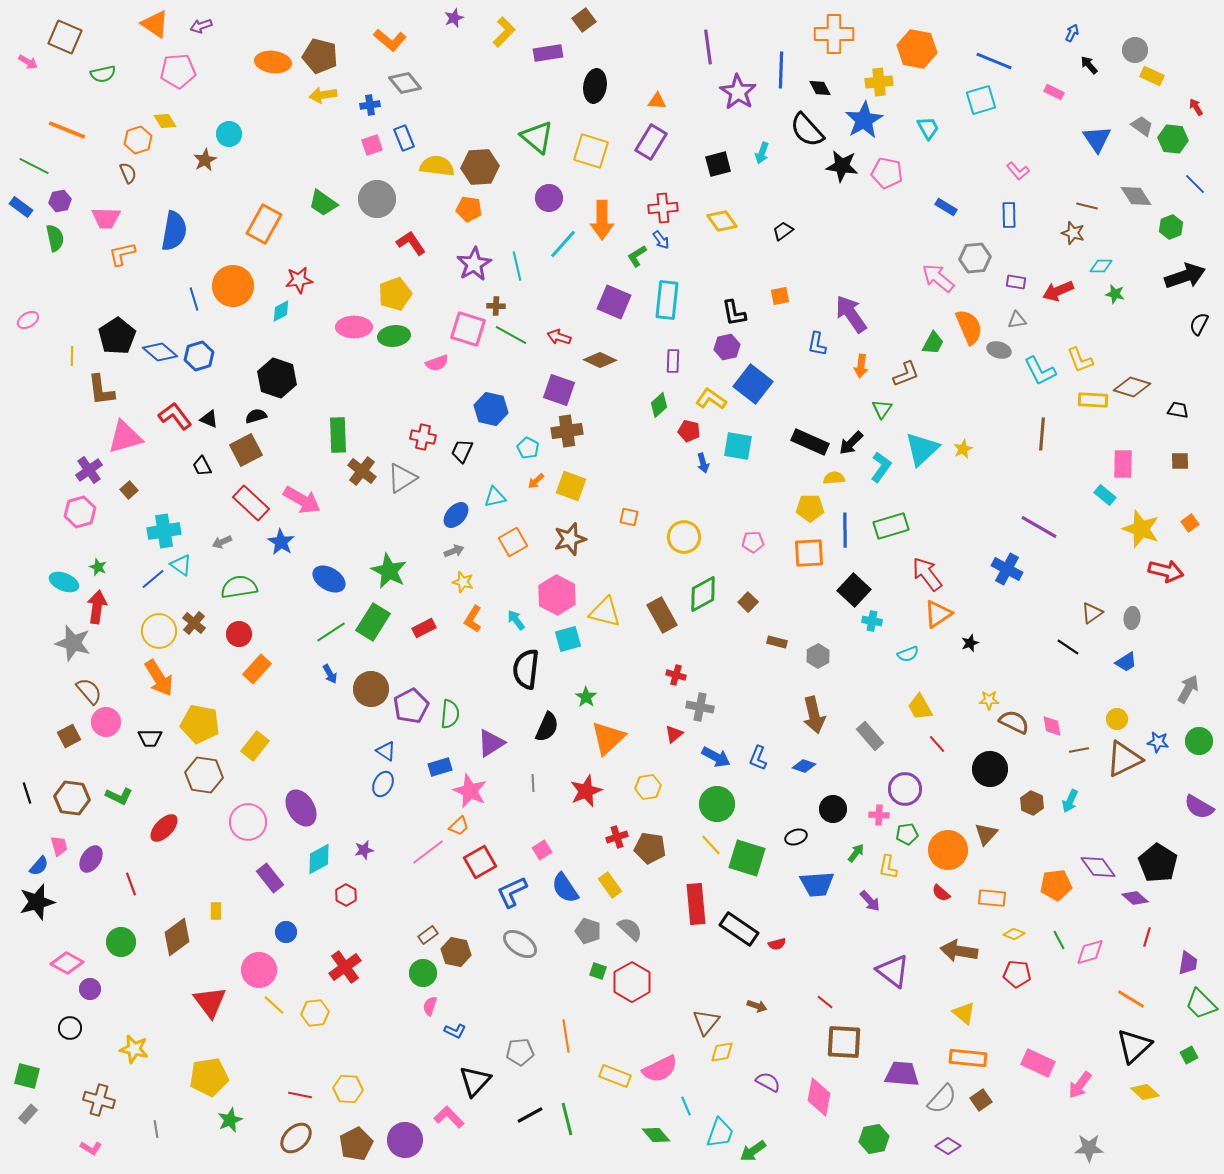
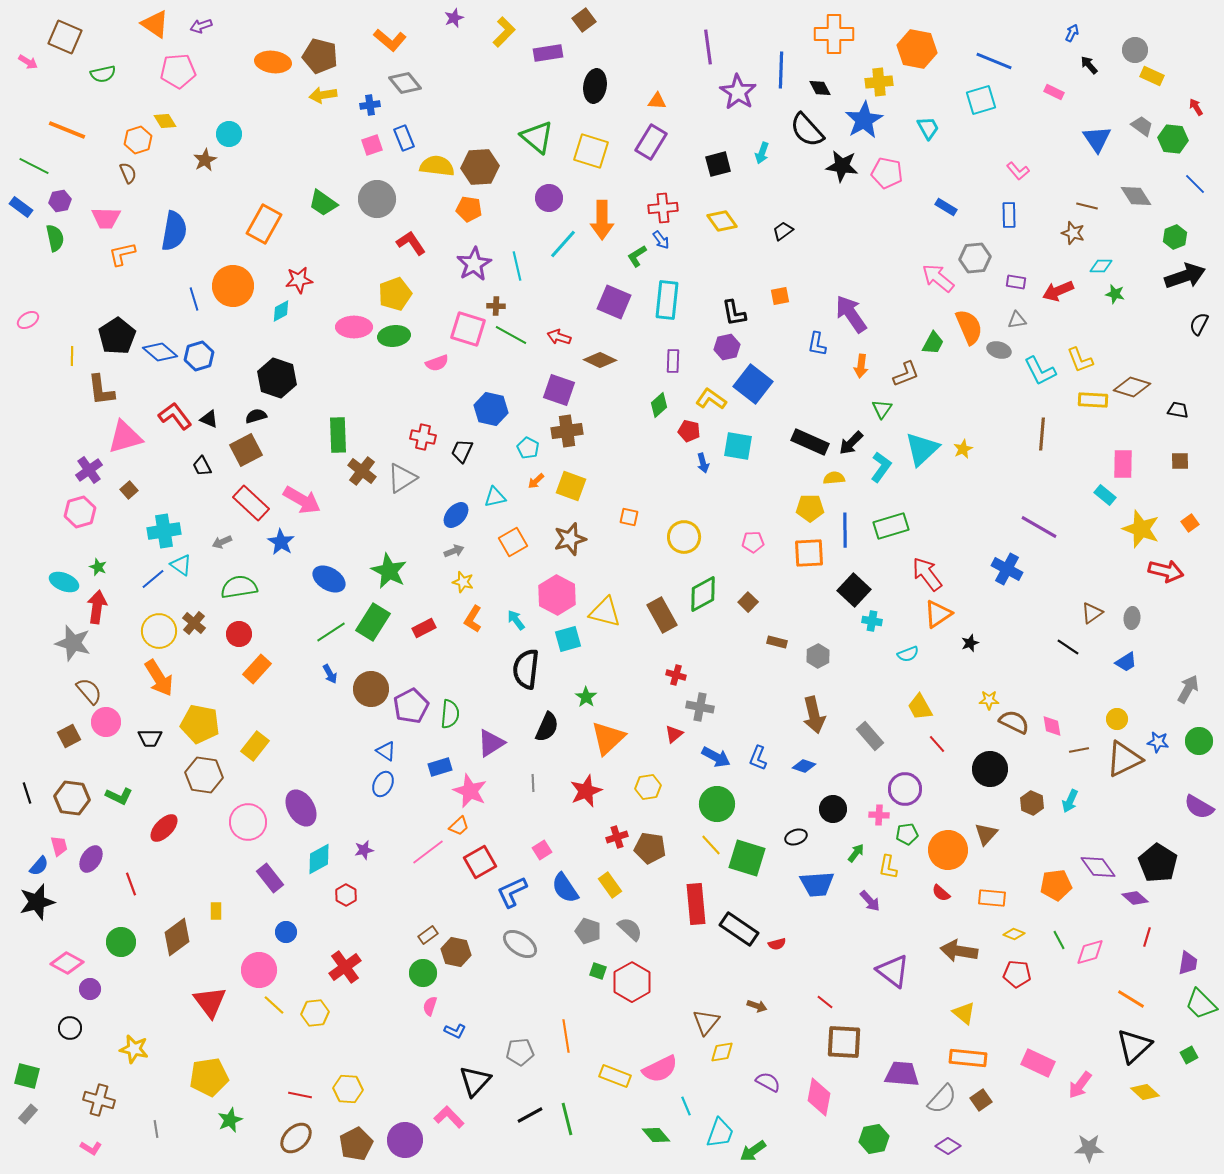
green hexagon at (1171, 227): moved 4 px right, 10 px down
